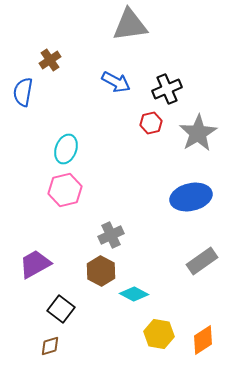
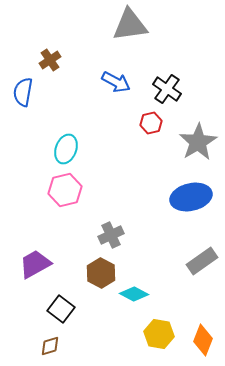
black cross: rotated 32 degrees counterclockwise
gray star: moved 9 px down
brown hexagon: moved 2 px down
orange diamond: rotated 36 degrees counterclockwise
